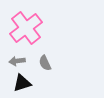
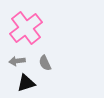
black triangle: moved 4 px right
